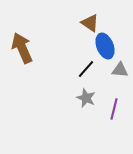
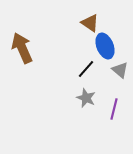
gray triangle: rotated 36 degrees clockwise
